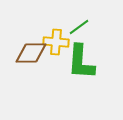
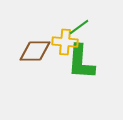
yellow cross: moved 9 px right
brown diamond: moved 4 px right, 2 px up
